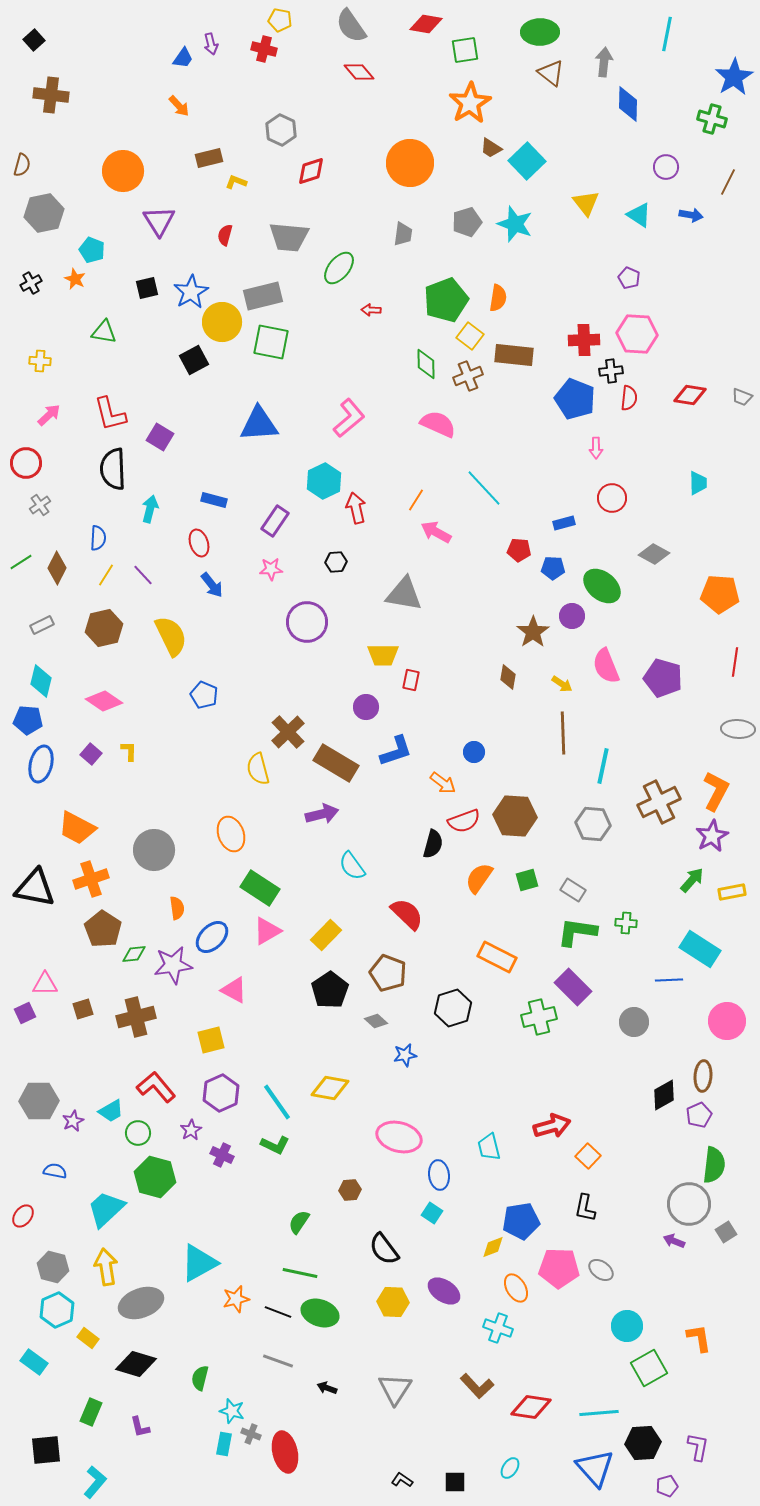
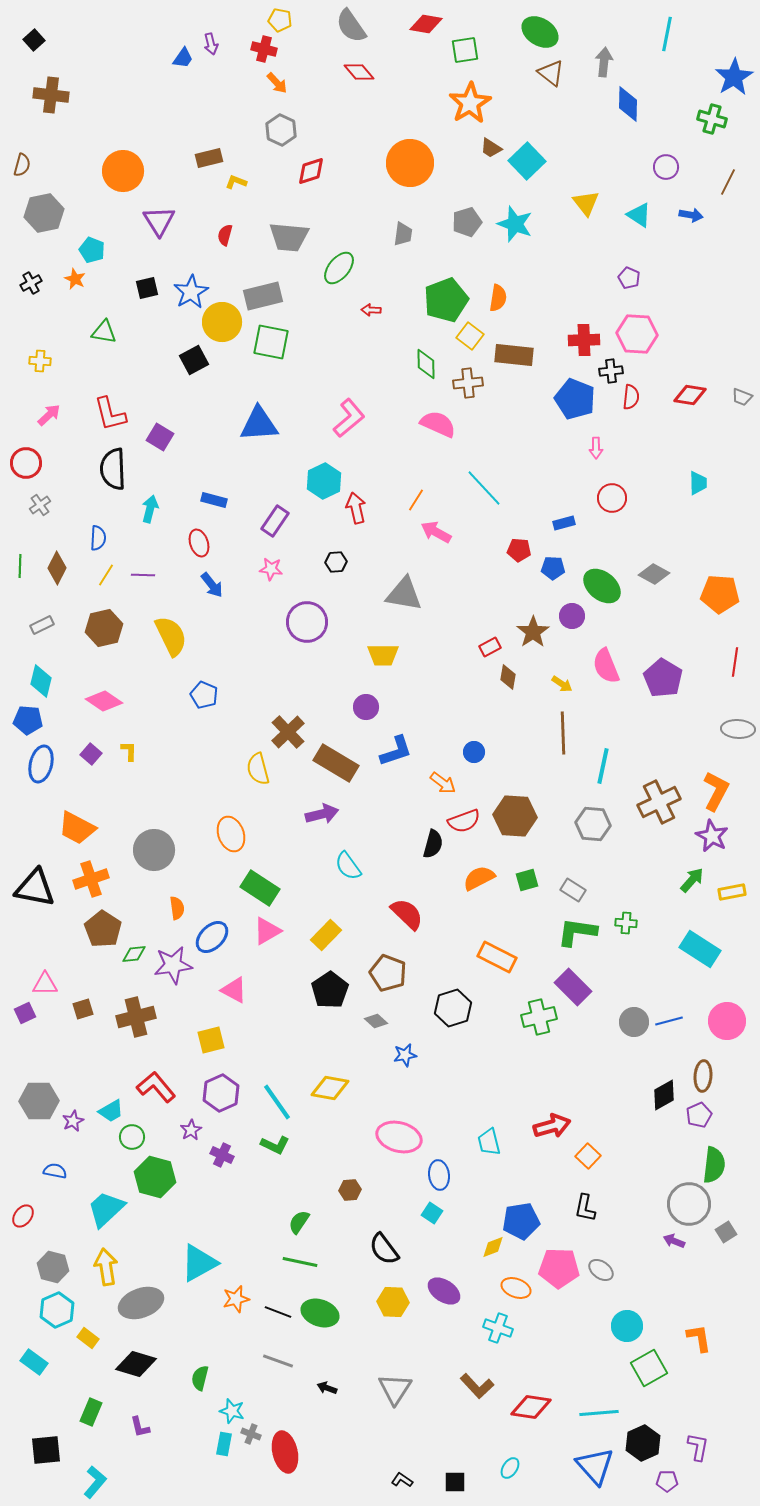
green ellipse at (540, 32): rotated 33 degrees clockwise
orange arrow at (179, 106): moved 98 px right, 23 px up
brown cross at (468, 376): moved 7 px down; rotated 16 degrees clockwise
red semicircle at (629, 398): moved 2 px right, 1 px up
gray diamond at (654, 554): moved 20 px down
green line at (21, 562): moved 1 px left, 4 px down; rotated 55 degrees counterclockwise
pink star at (271, 569): rotated 10 degrees clockwise
purple line at (143, 575): rotated 45 degrees counterclockwise
purple pentagon at (663, 678): rotated 15 degrees clockwise
red rectangle at (411, 680): moved 79 px right, 33 px up; rotated 50 degrees clockwise
purple star at (712, 836): rotated 16 degrees counterclockwise
cyan semicircle at (352, 866): moved 4 px left
orange semicircle at (479, 878): rotated 28 degrees clockwise
blue line at (669, 980): moved 41 px down; rotated 12 degrees counterclockwise
green circle at (138, 1133): moved 6 px left, 4 px down
cyan trapezoid at (489, 1147): moved 5 px up
green line at (300, 1273): moved 11 px up
orange ellipse at (516, 1288): rotated 40 degrees counterclockwise
black hexagon at (643, 1443): rotated 20 degrees counterclockwise
blue triangle at (595, 1468): moved 2 px up
purple pentagon at (667, 1486): moved 5 px up; rotated 15 degrees clockwise
